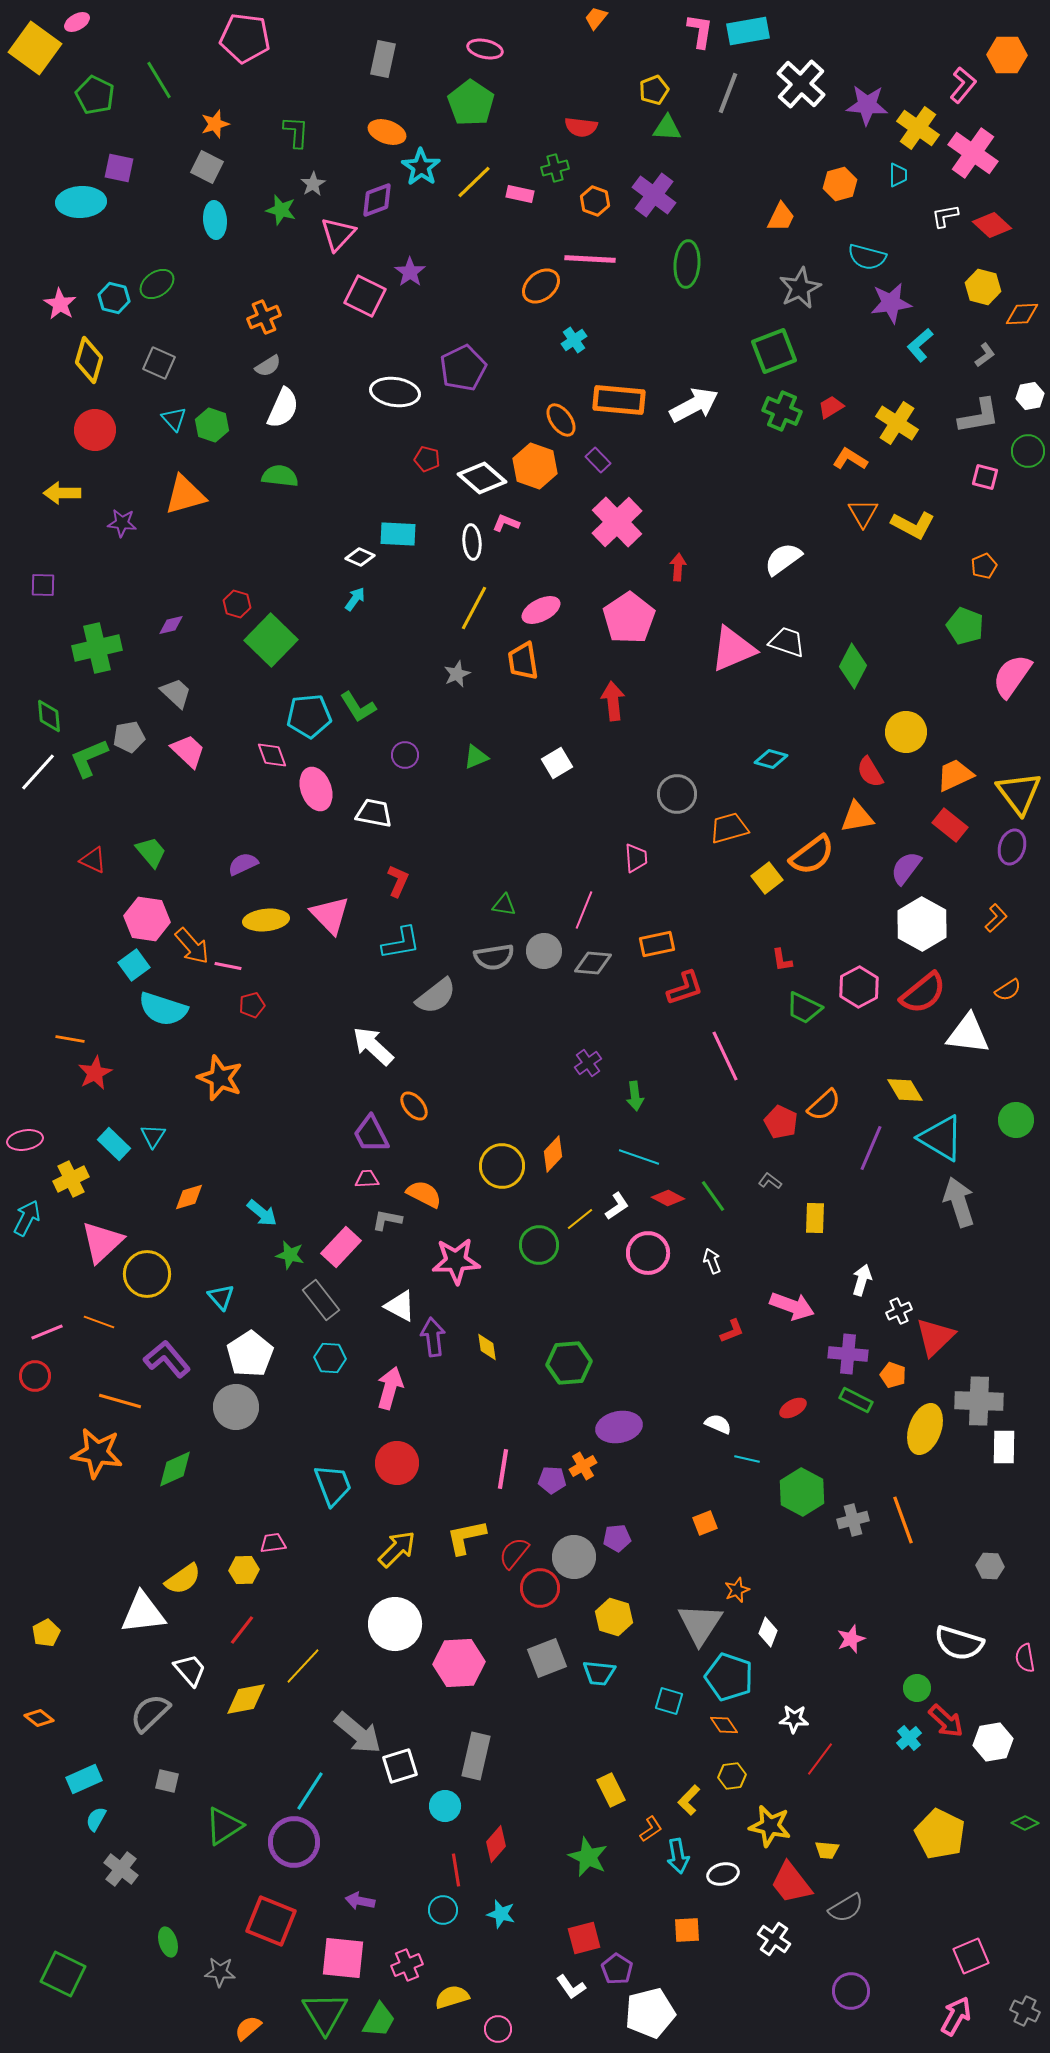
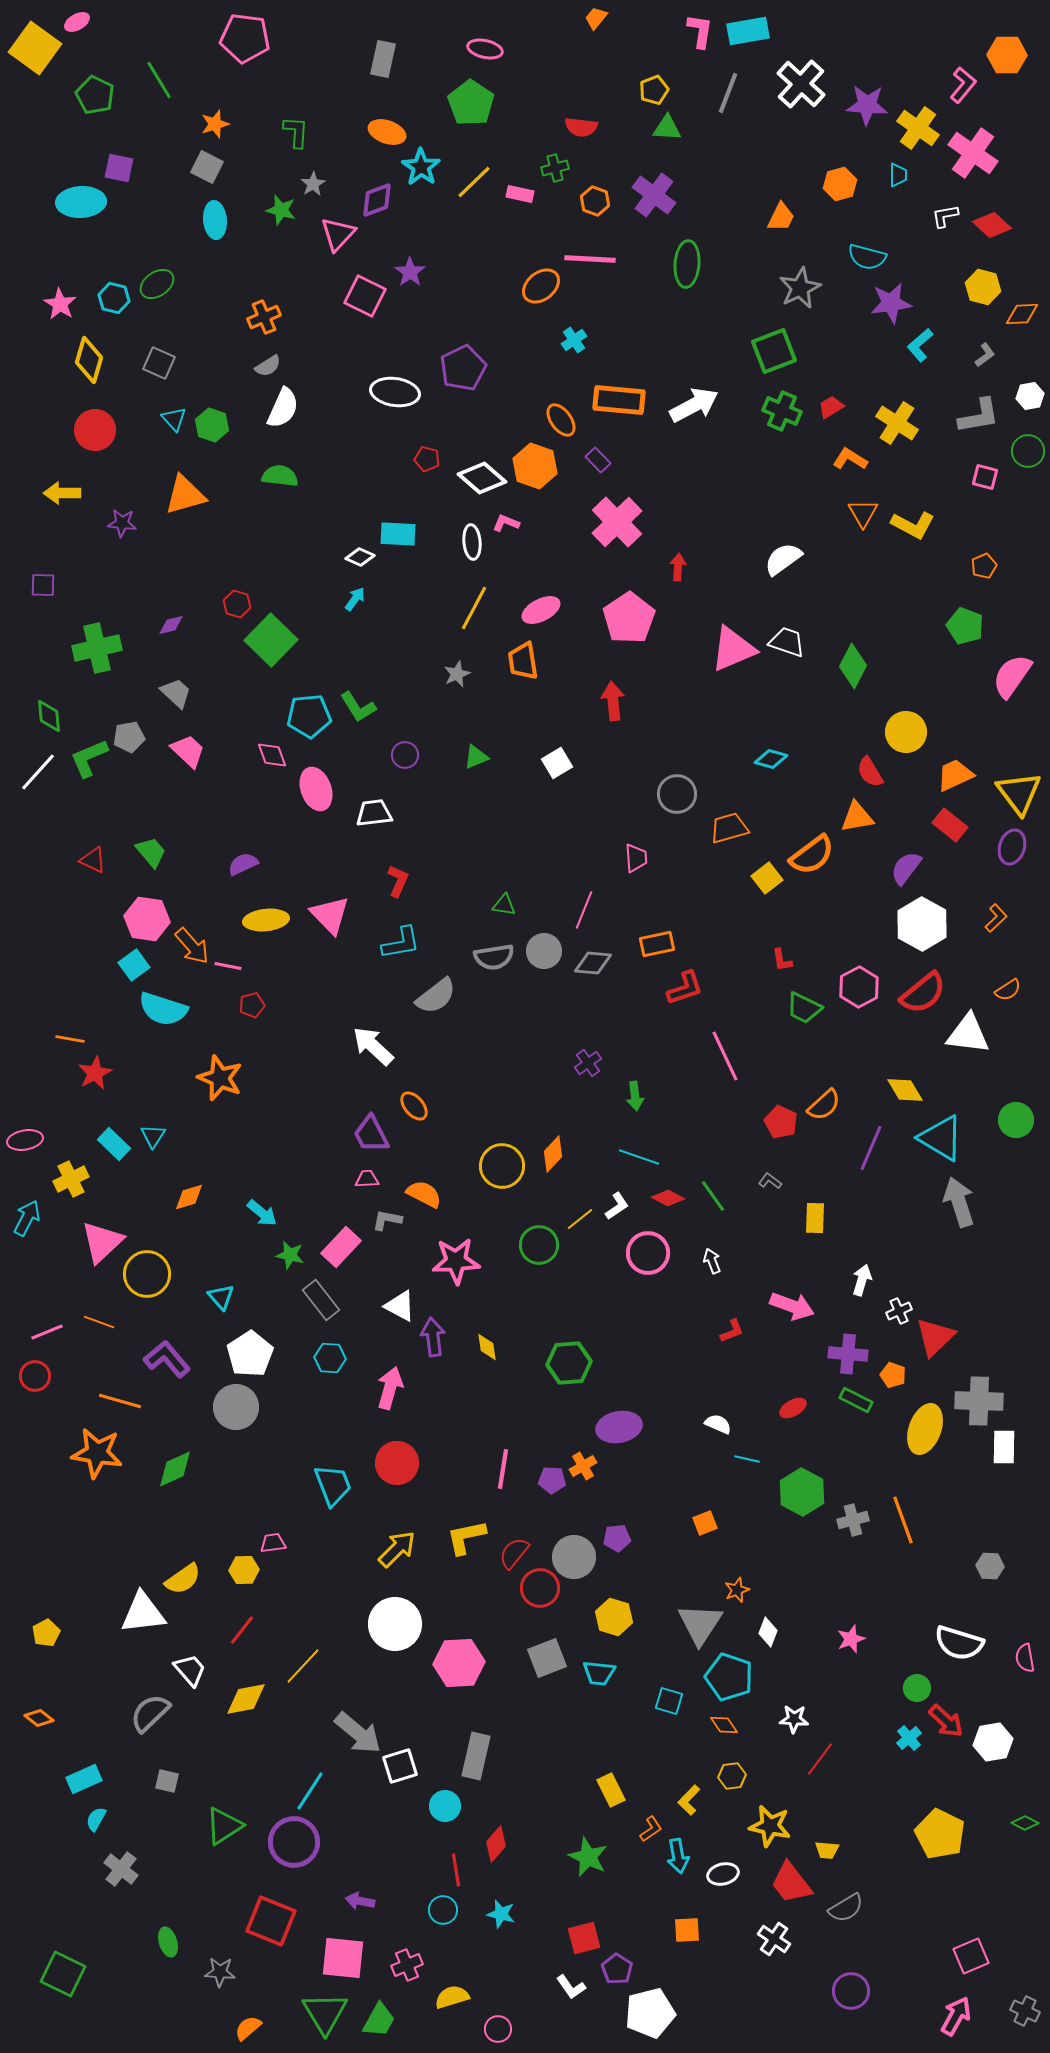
white trapezoid at (374, 813): rotated 18 degrees counterclockwise
